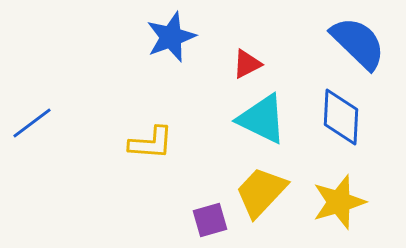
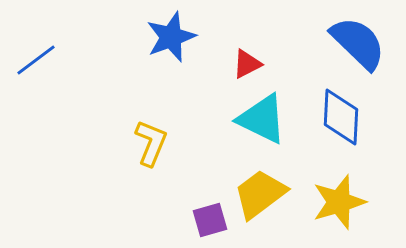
blue line: moved 4 px right, 63 px up
yellow L-shape: rotated 72 degrees counterclockwise
yellow trapezoid: moved 1 px left, 2 px down; rotated 10 degrees clockwise
